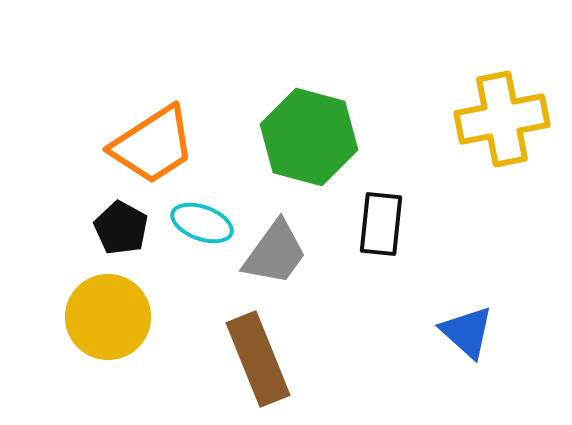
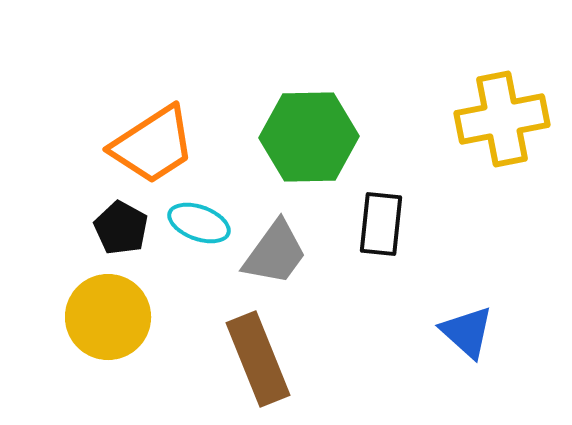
green hexagon: rotated 16 degrees counterclockwise
cyan ellipse: moved 3 px left
